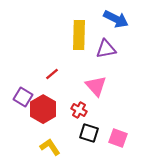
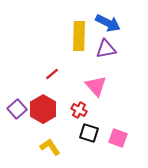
blue arrow: moved 8 px left, 4 px down
yellow rectangle: moved 1 px down
purple square: moved 6 px left, 12 px down; rotated 18 degrees clockwise
